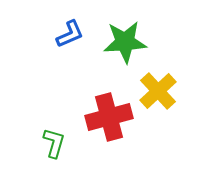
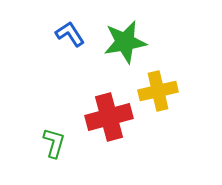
blue L-shape: rotated 100 degrees counterclockwise
green star: rotated 6 degrees counterclockwise
yellow cross: rotated 30 degrees clockwise
